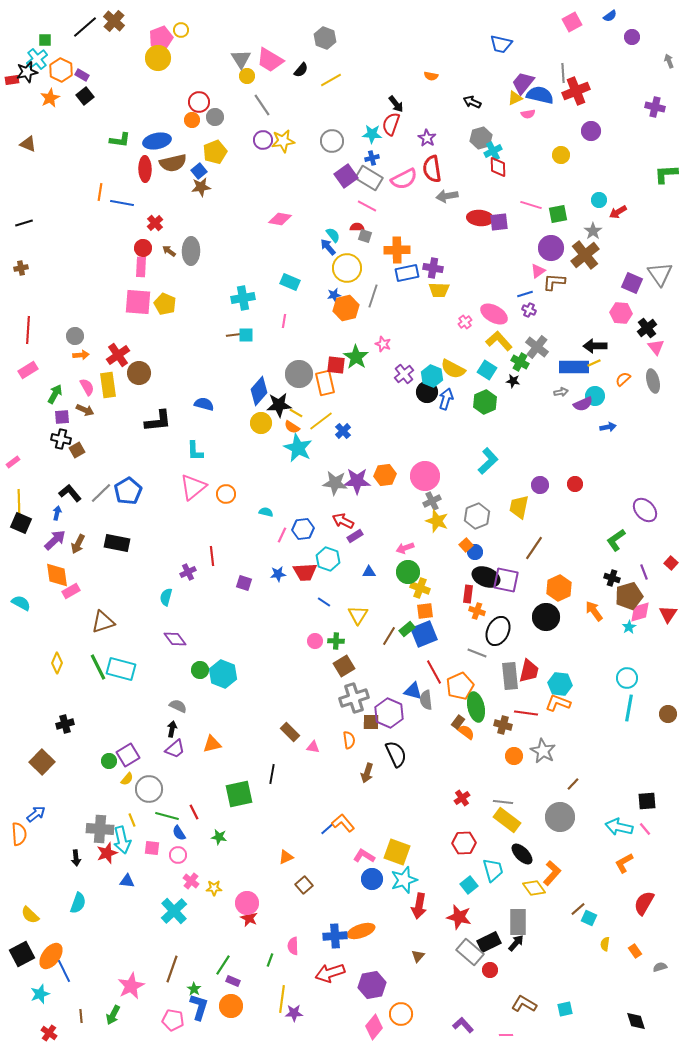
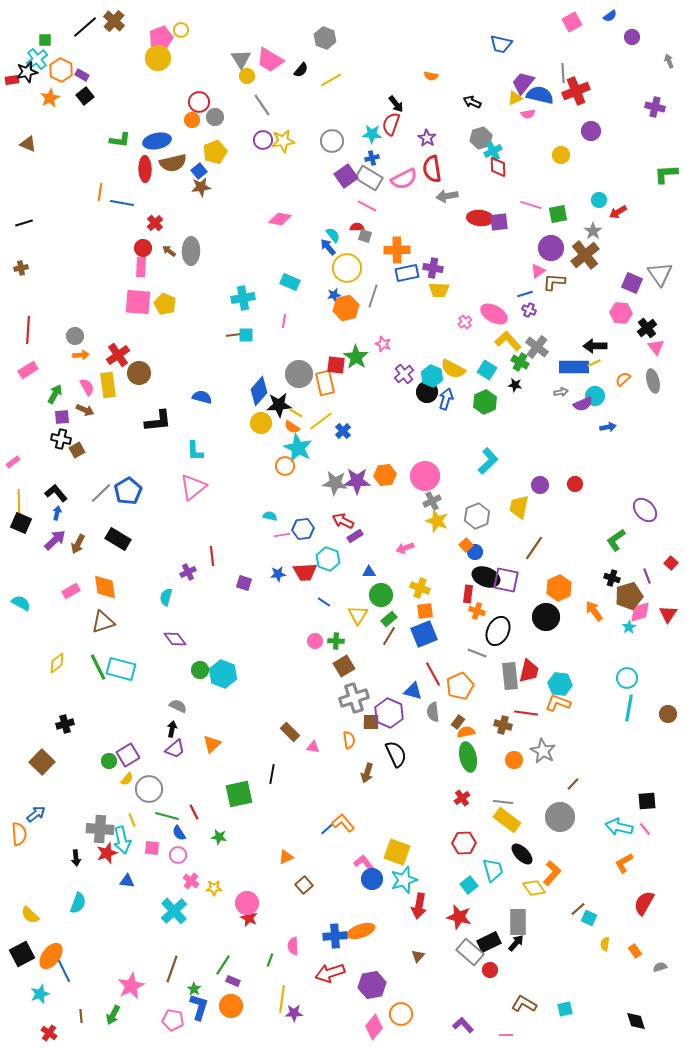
yellow L-shape at (499, 341): moved 9 px right
black star at (513, 381): moved 2 px right, 4 px down
blue semicircle at (204, 404): moved 2 px left, 7 px up
black L-shape at (70, 493): moved 14 px left
orange circle at (226, 494): moved 59 px right, 28 px up
cyan semicircle at (266, 512): moved 4 px right, 4 px down
pink line at (282, 535): rotated 56 degrees clockwise
black rectangle at (117, 543): moved 1 px right, 4 px up; rotated 20 degrees clockwise
green circle at (408, 572): moved 27 px left, 23 px down
purple line at (644, 572): moved 3 px right, 4 px down
orange diamond at (57, 575): moved 48 px right, 12 px down
green rectangle at (407, 629): moved 18 px left, 10 px up
yellow diamond at (57, 663): rotated 30 degrees clockwise
red line at (434, 672): moved 1 px left, 2 px down
gray semicircle at (426, 700): moved 7 px right, 12 px down
green ellipse at (476, 707): moved 8 px left, 50 px down
orange semicircle at (466, 732): rotated 48 degrees counterclockwise
orange triangle at (212, 744): rotated 30 degrees counterclockwise
orange circle at (514, 756): moved 4 px down
pink L-shape at (364, 856): moved 7 px down; rotated 20 degrees clockwise
